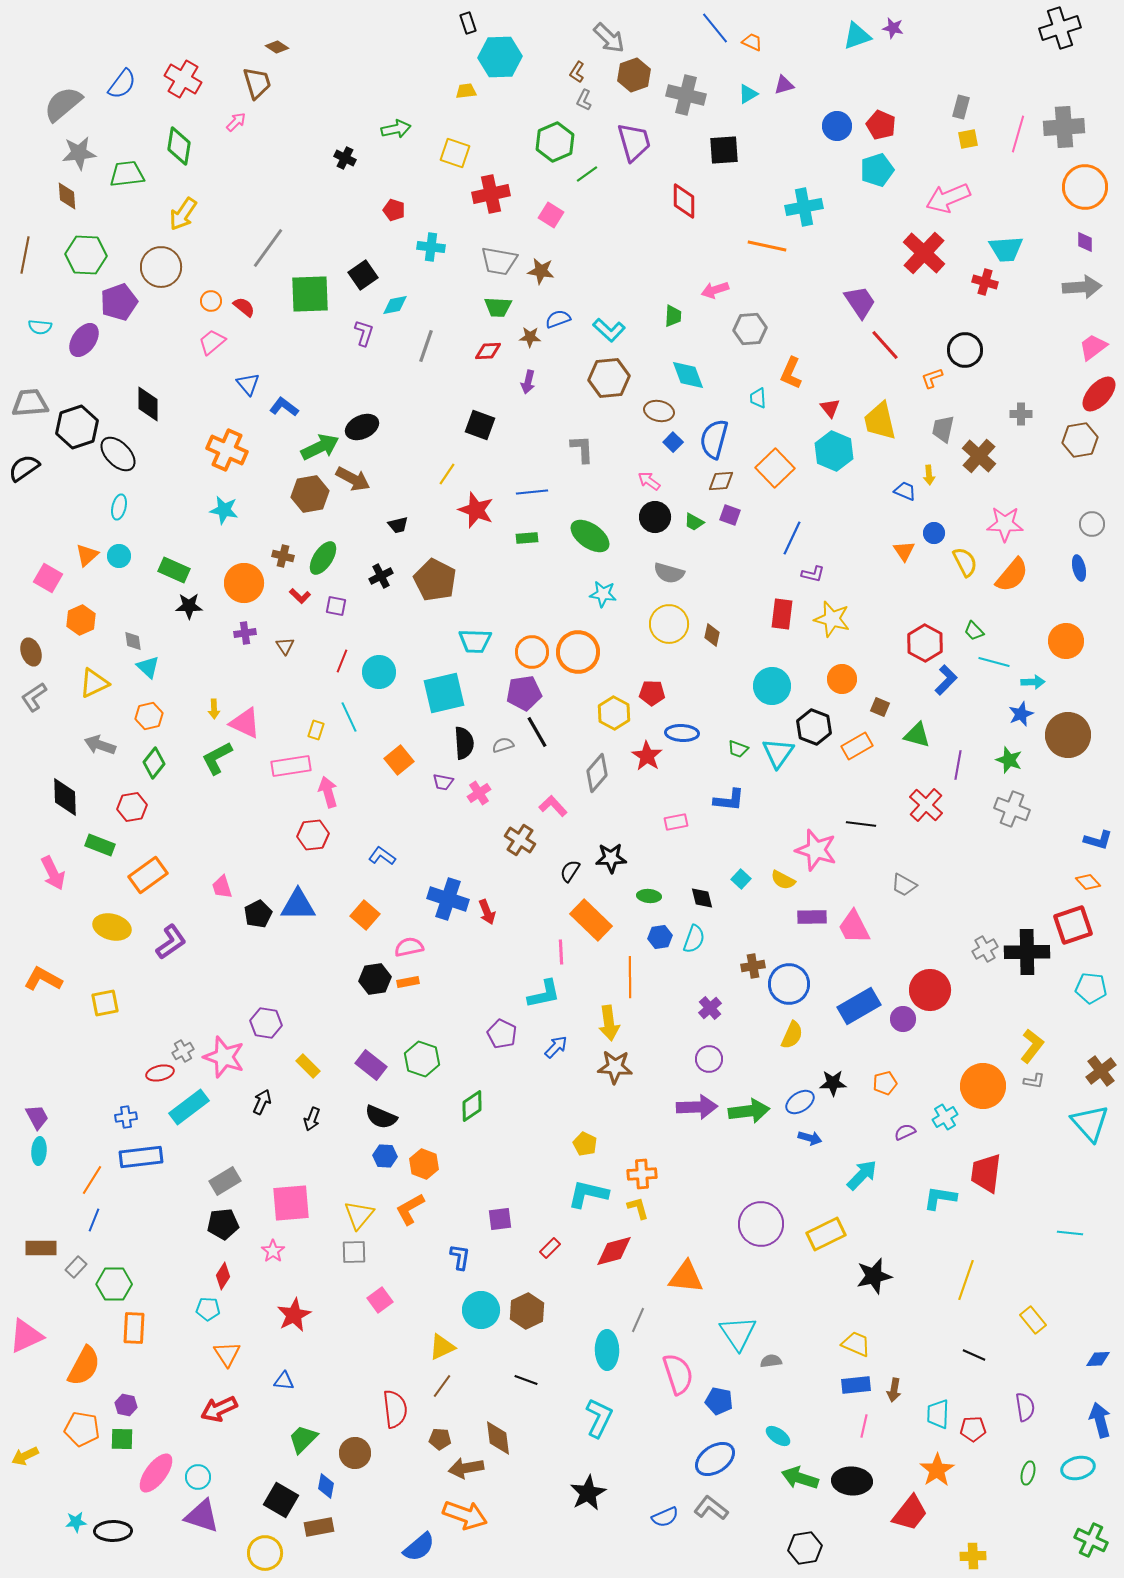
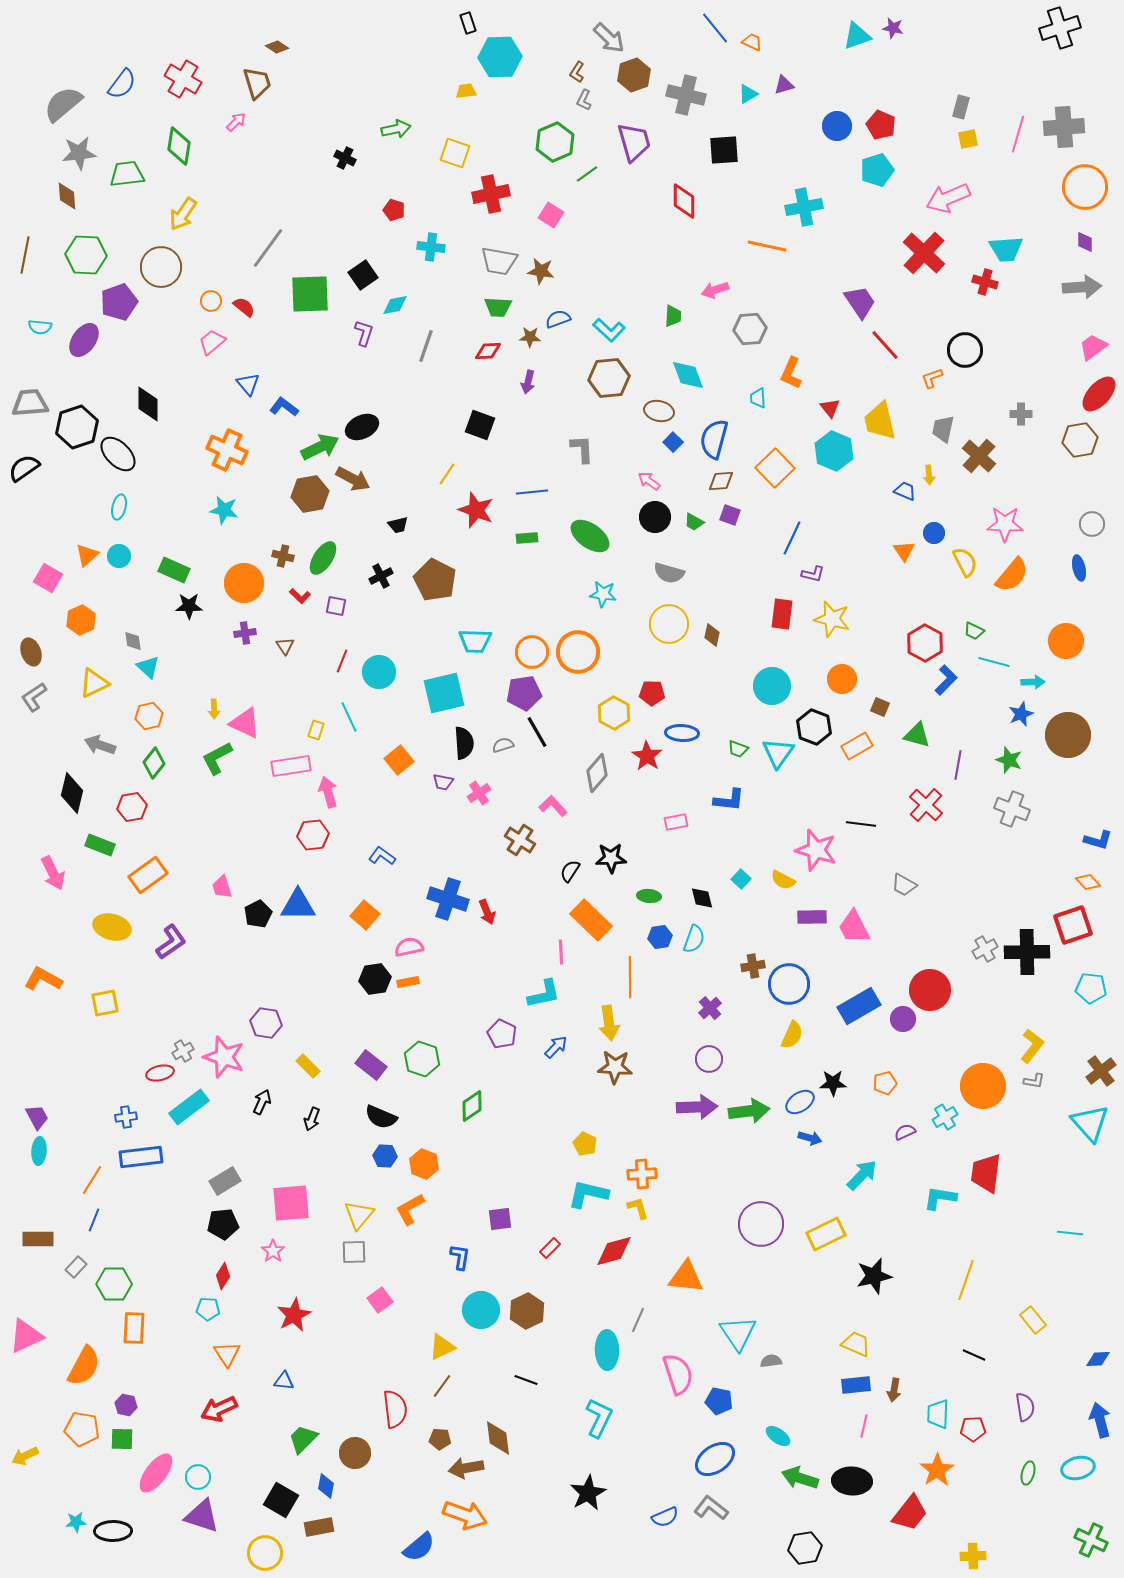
green trapezoid at (974, 631): rotated 20 degrees counterclockwise
black diamond at (65, 797): moved 7 px right, 4 px up; rotated 15 degrees clockwise
brown rectangle at (41, 1248): moved 3 px left, 9 px up
